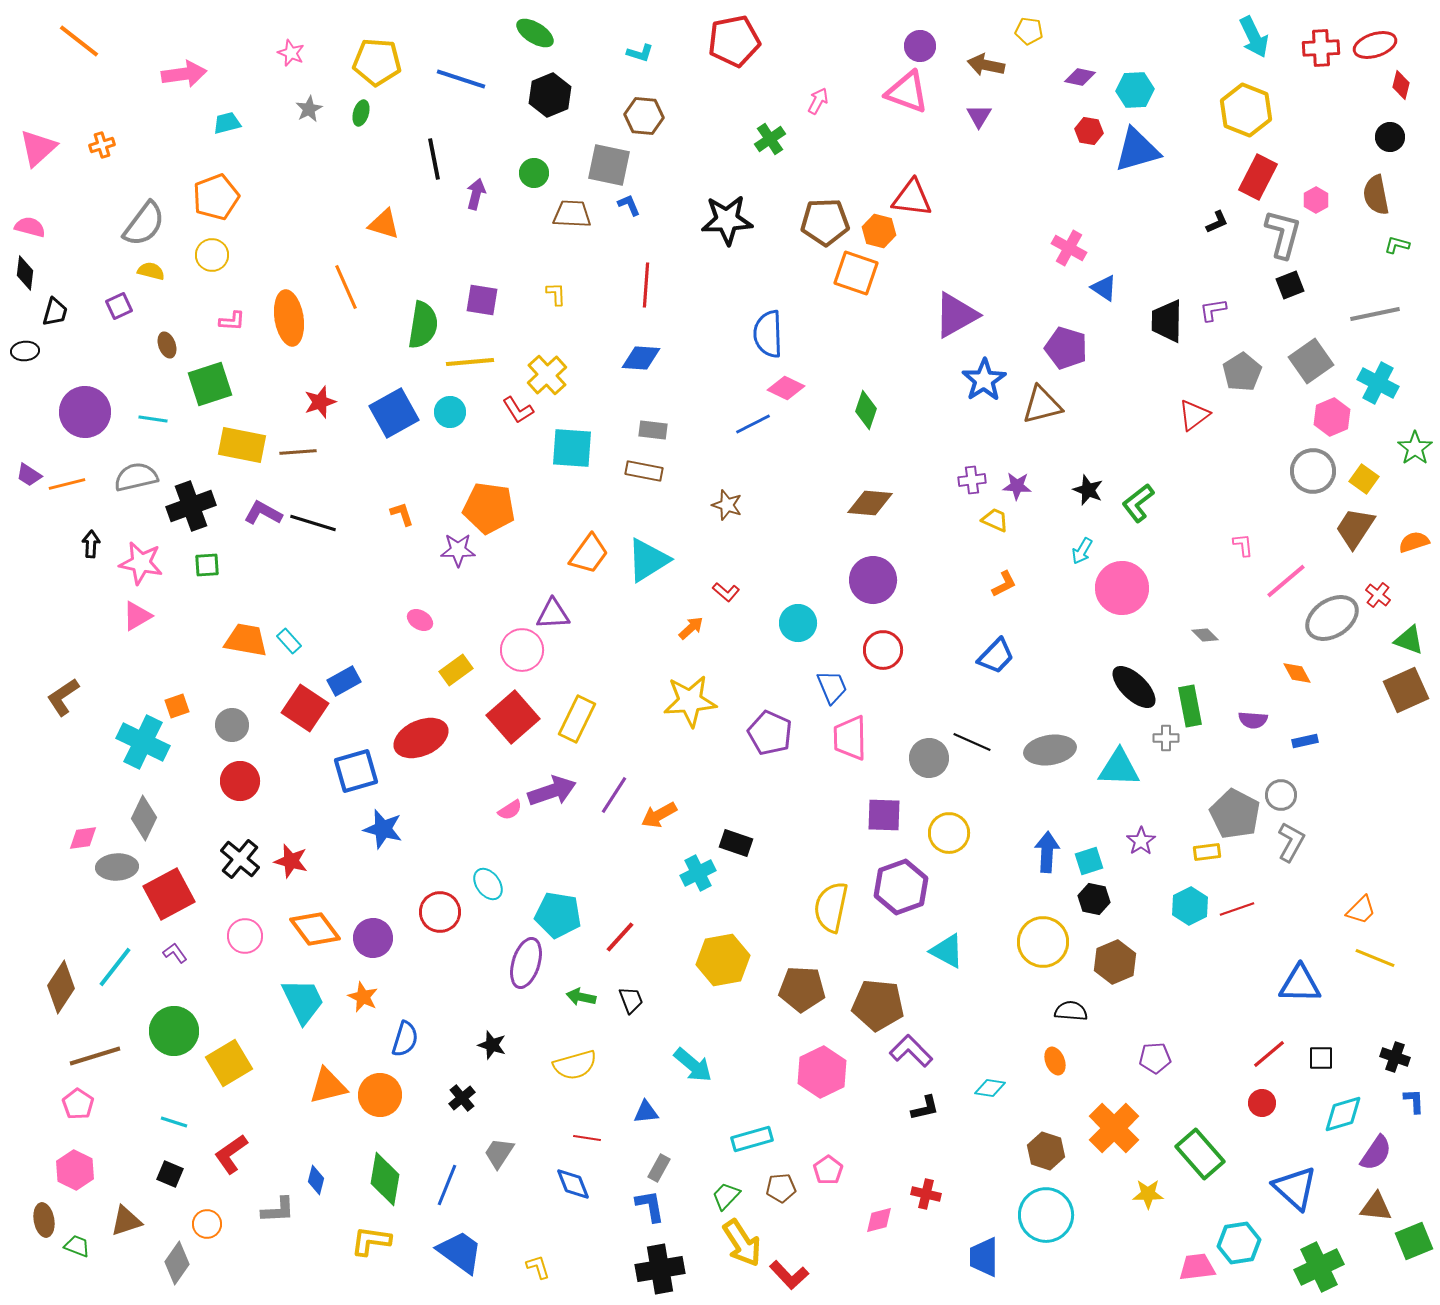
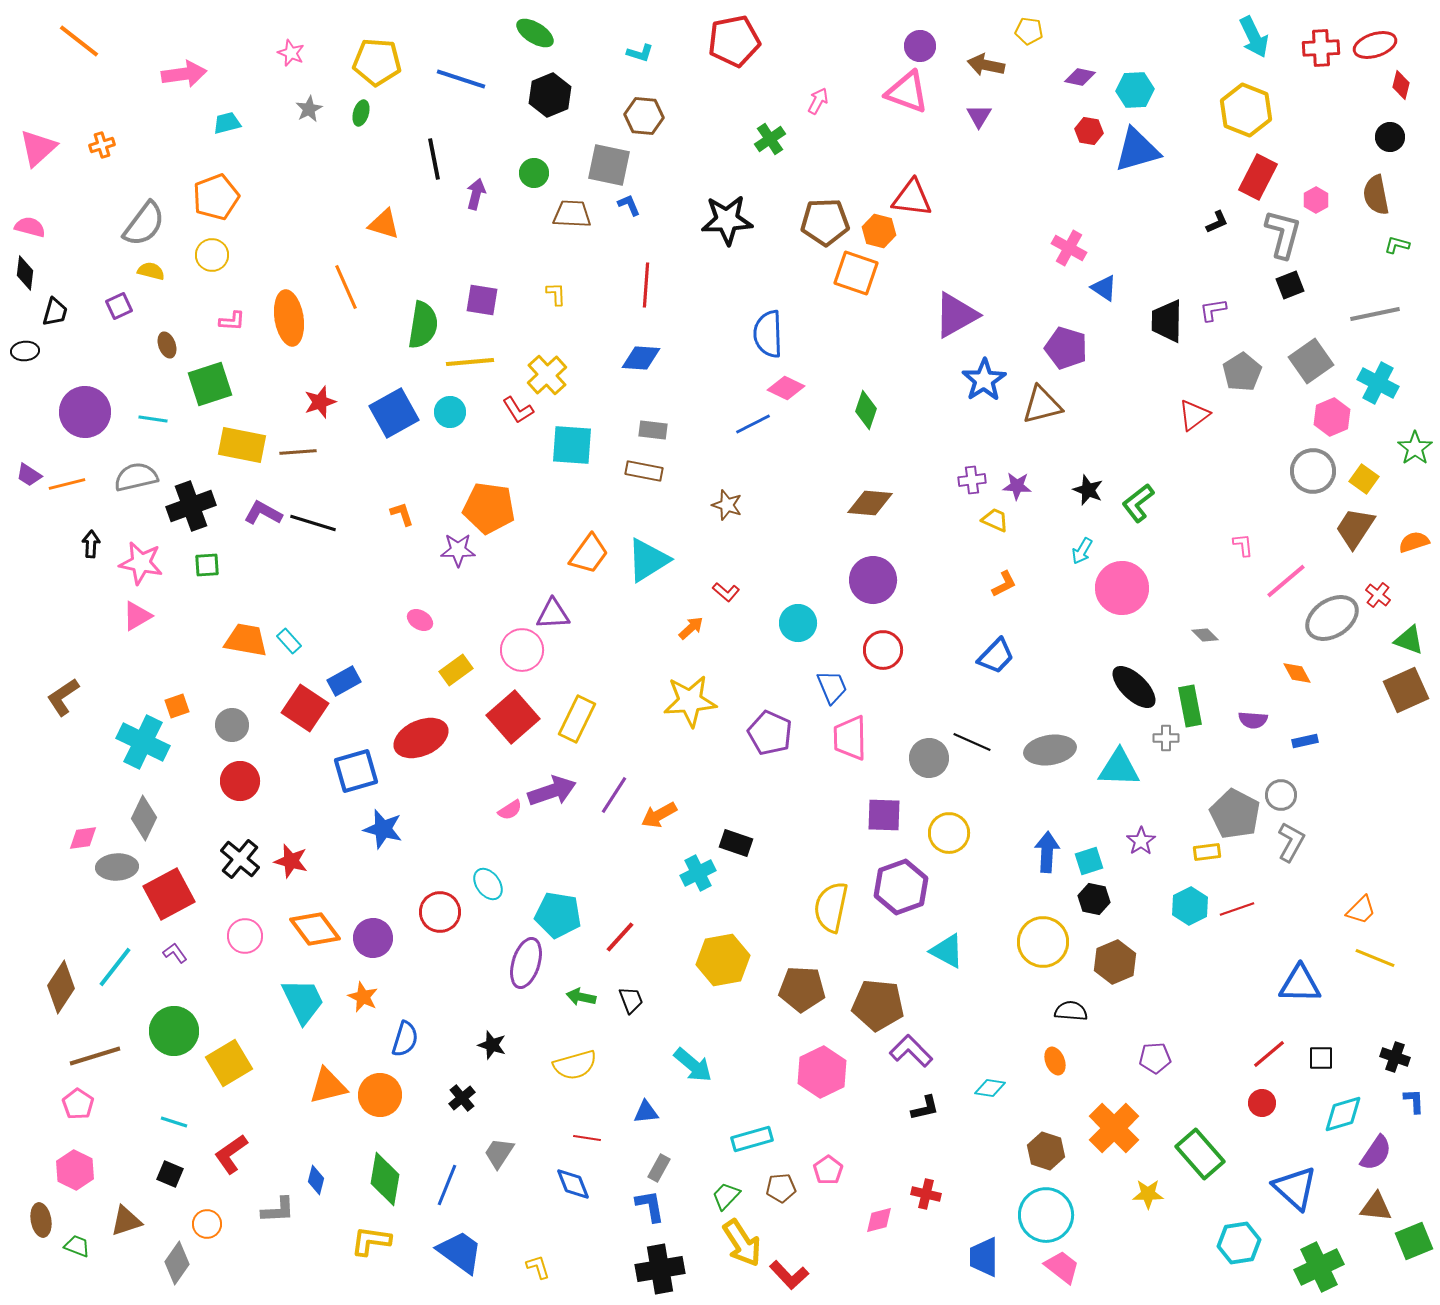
cyan square at (572, 448): moved 3 px up
brown ellipse at (44, 1220): moved 3 px left
pink trapezoid at (1197, 1267): moved 135 px left; rotated 45 degrees clockwise
